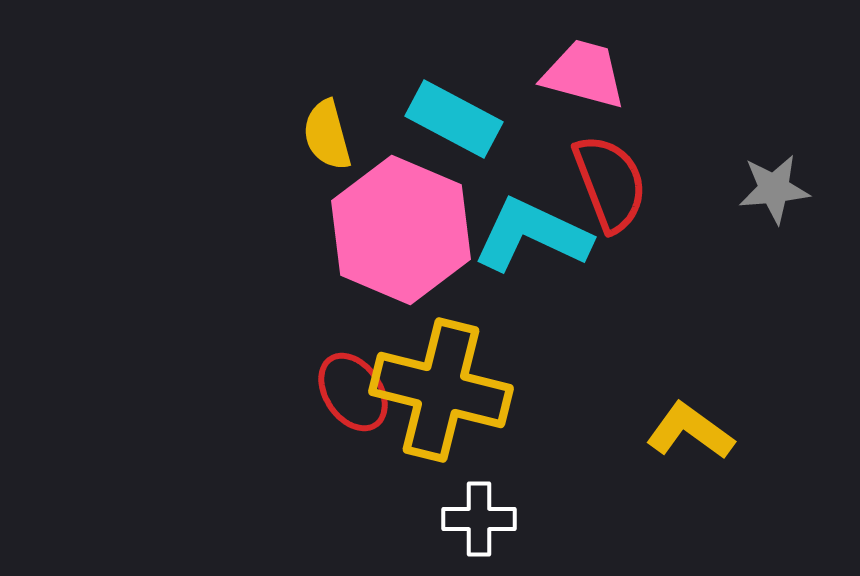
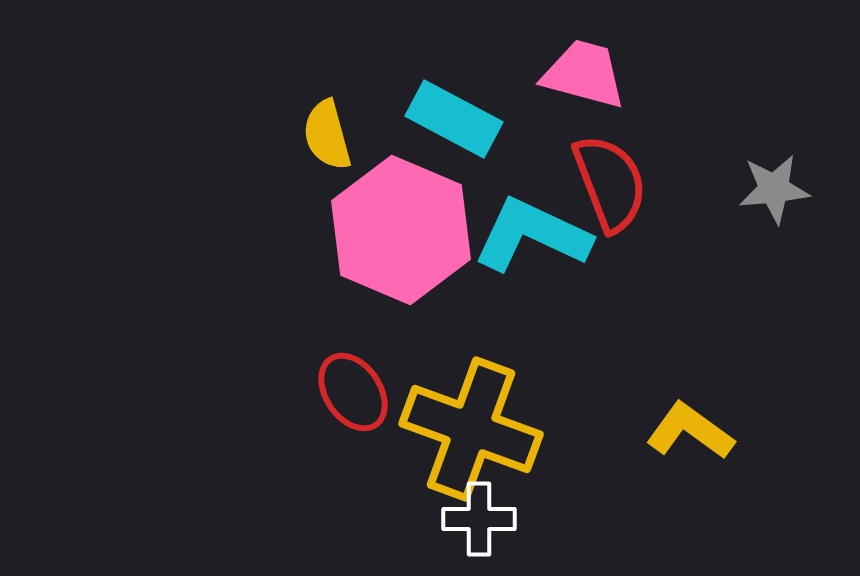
yellow cross: moved 30 px right, 39 px down; rotated 6 degrees clockwise
